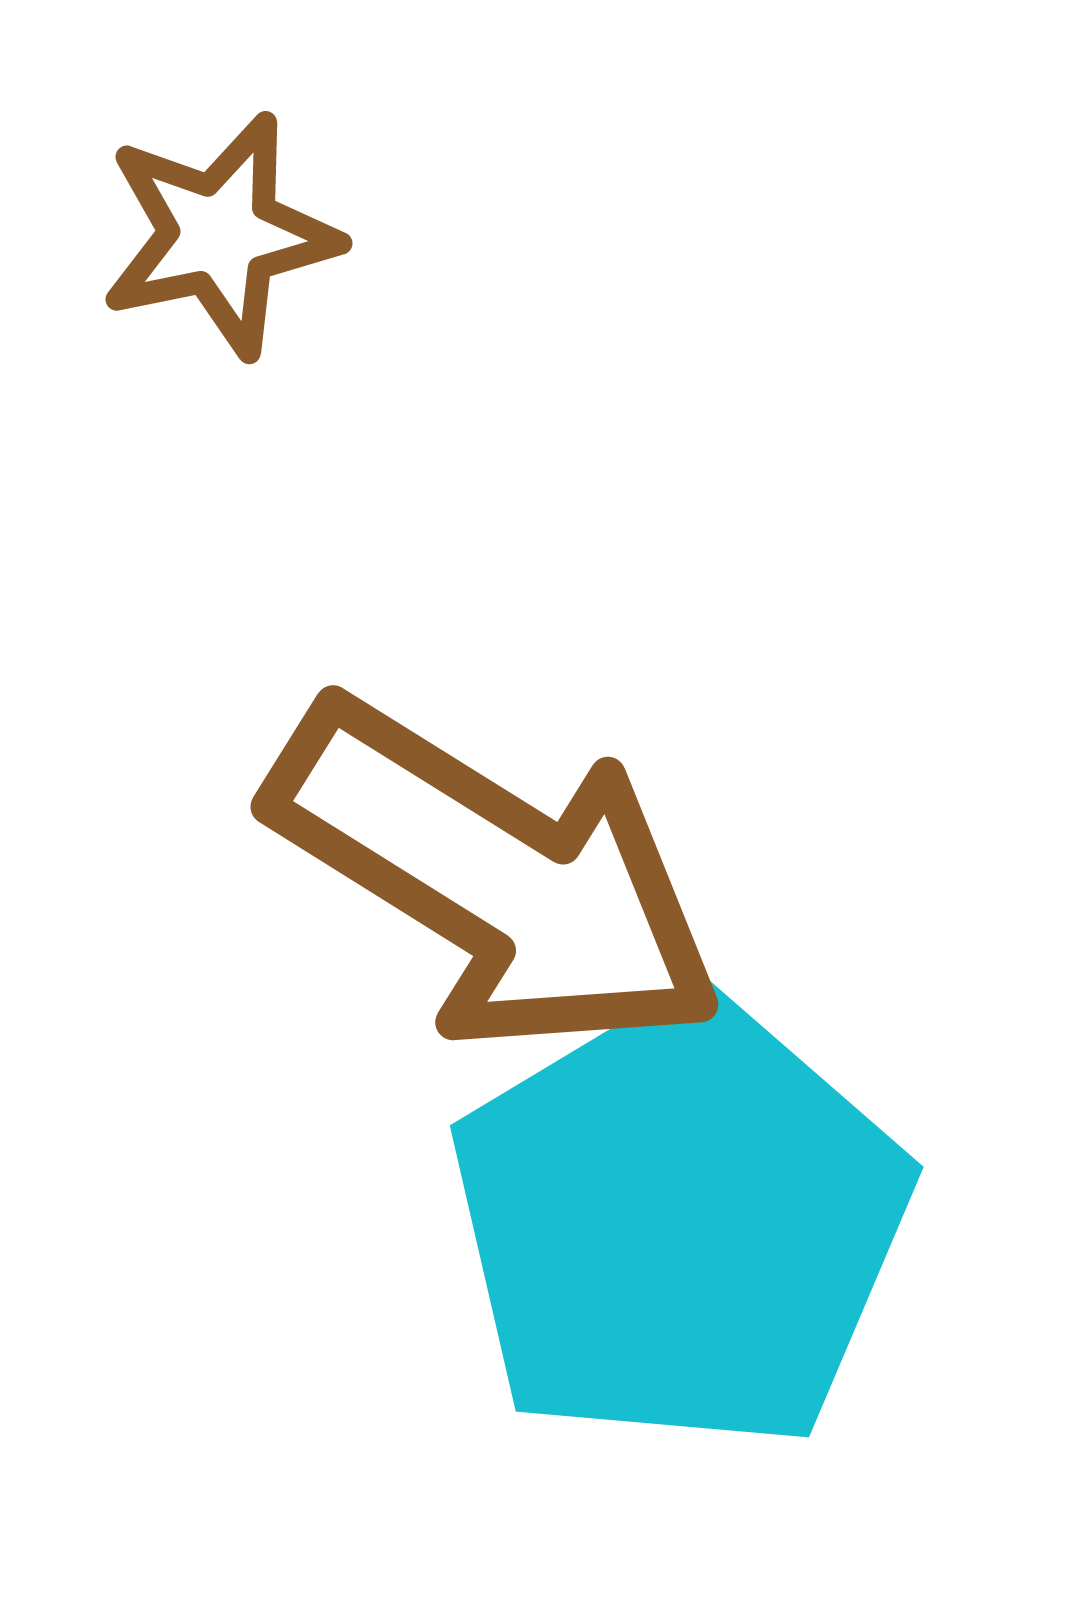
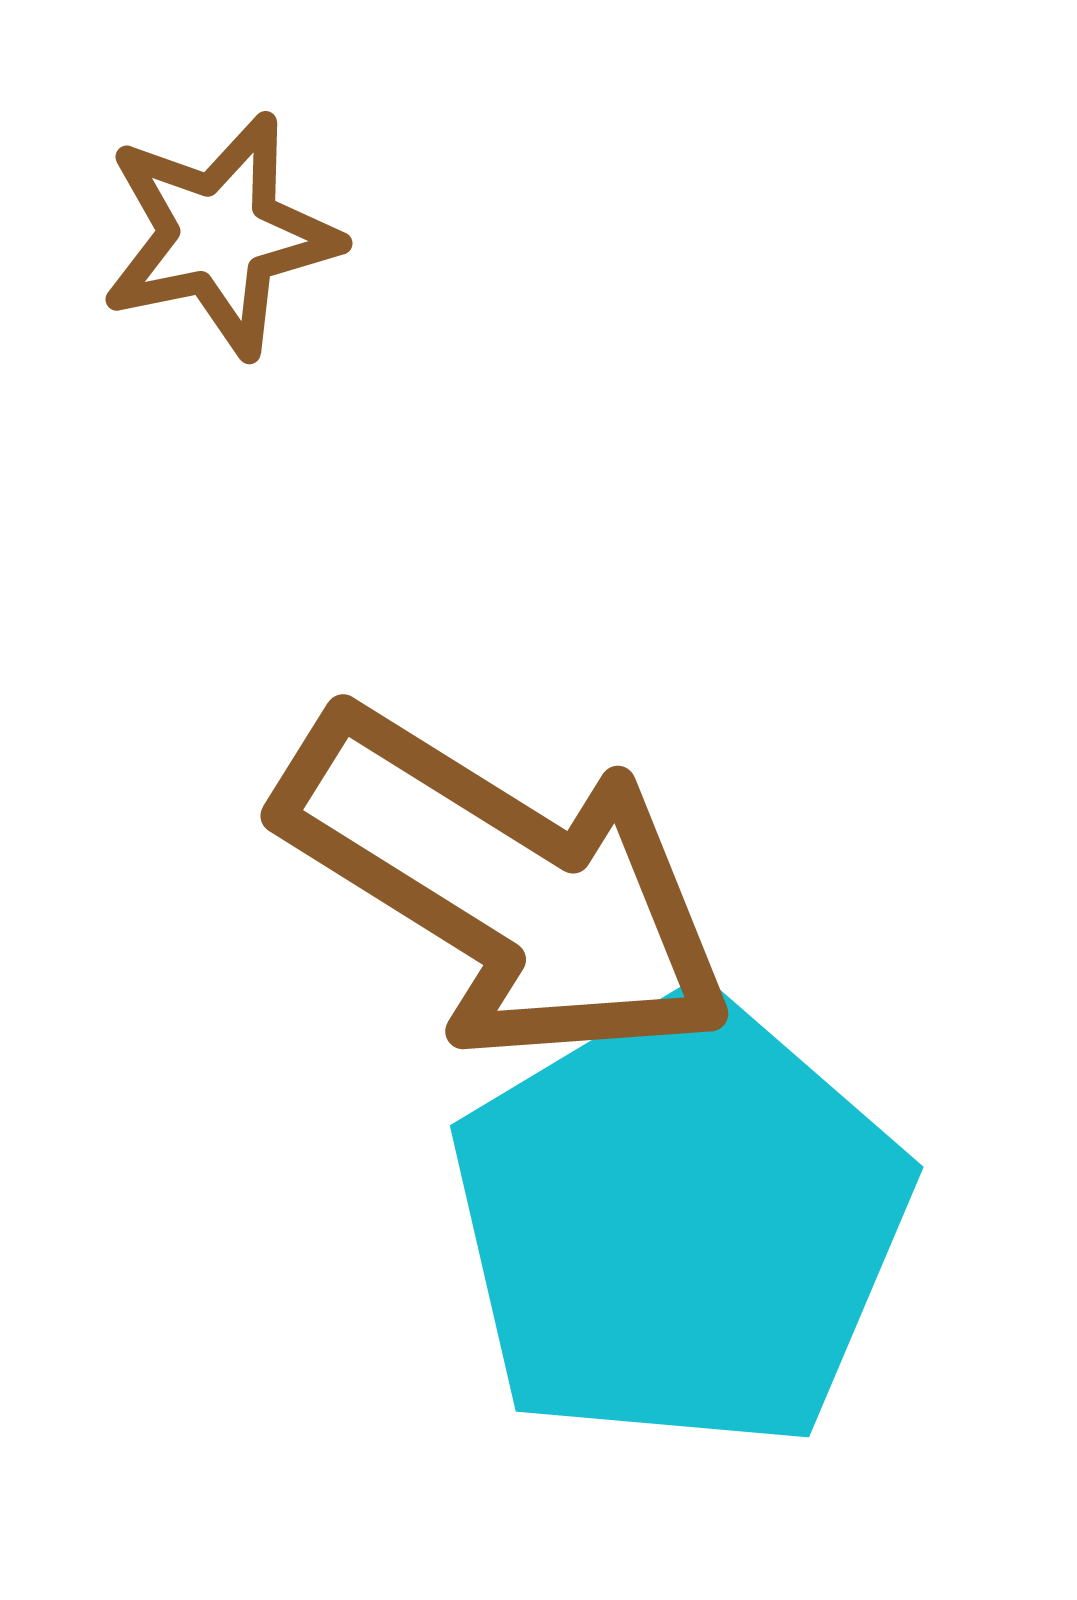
brown arrow: moved 10 px right, 9 px down
